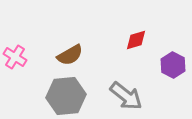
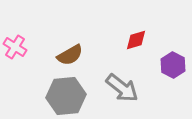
pink cross: moved 10 px up
gray arrow: moved 4 px left, 8 px up
